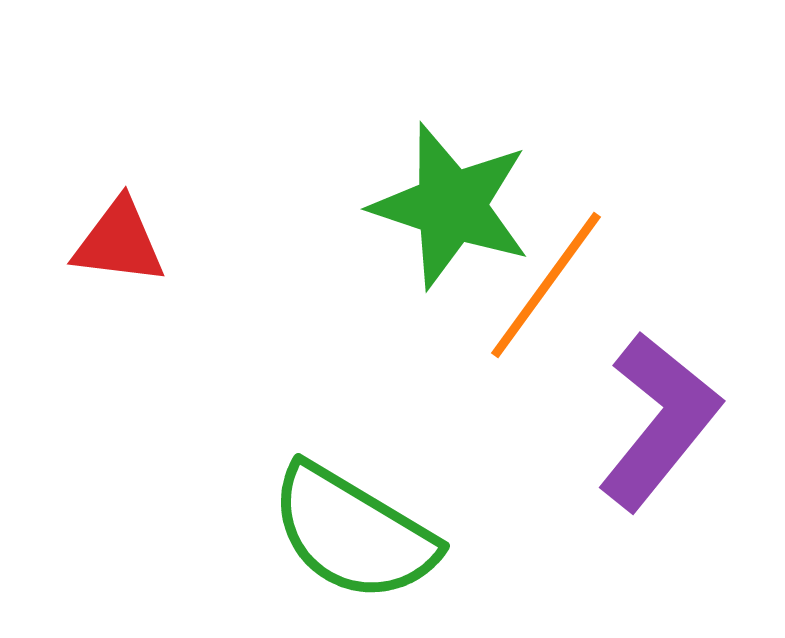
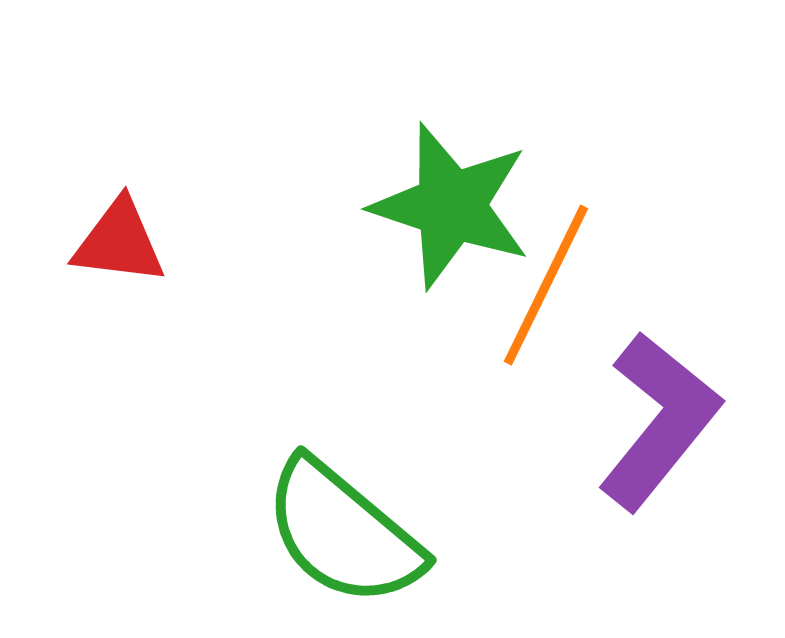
orange line: rotated 10 degrees counterclockwise
green semicircle: moved 10 px left; rotated 9 degrees clockwise
